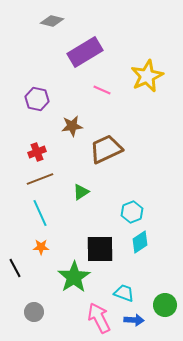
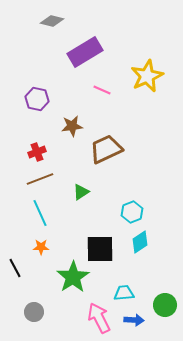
green star: moved 1 px left
cyan trapezoid: rotated 25 degrees counterclockwise
